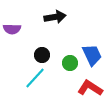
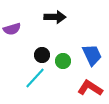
black arrow: rotated 10 degrees clockwise
purple semicircle: rotated 18 degrees counterclockwise
green circle: moved 7 px left, 2 px up
